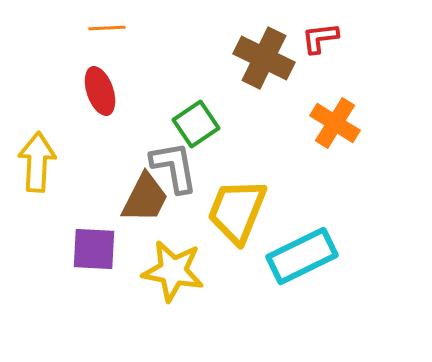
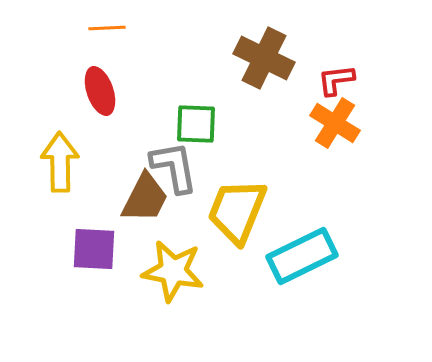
red L-shape: moved 16 px right, 42 px down
green square: rotated 36 degrees clockwise
yellow arrow: moved 23 px right; rotated 4 degrees counterclockwise
